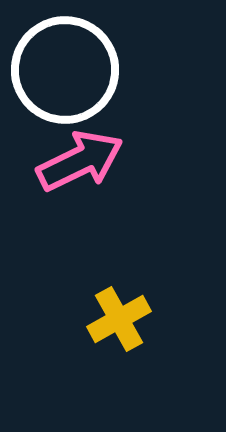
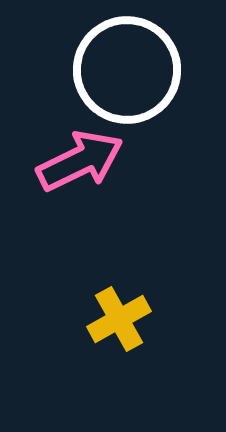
white circle: moved 62 px right
